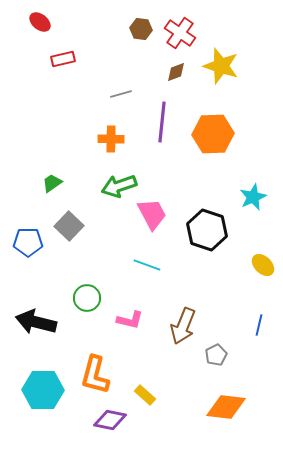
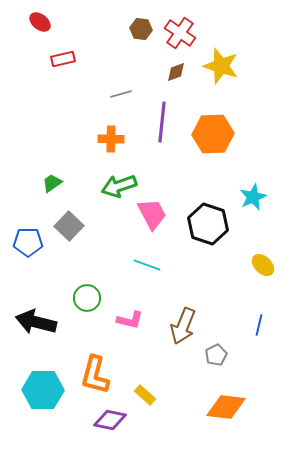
black hexagon: moved 1 px right, 6 px up
